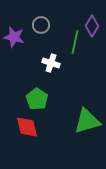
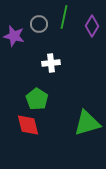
gray circle: moved 2 px left, 1 px up
purple star: moved 1 px up
green line: moved 11 px left, 25 px up
white cross: rotated 24 degrees counterclockwise
green triangle: moved 2 px down
red diamond: moved 1 px right, 2 px up
